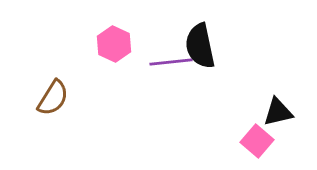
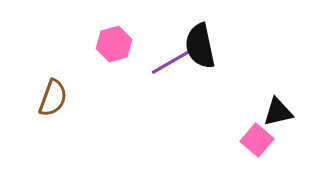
pink hexagon: rotated 20 degrees clockwise
purple line: rotated 24 degrees counterclockwise
brown semicircle: rotated 12 degrees counterclockwise
pink square: moved 1 px up
